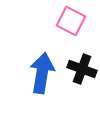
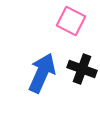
blue arrow: rotated 15 degrees clockwise
